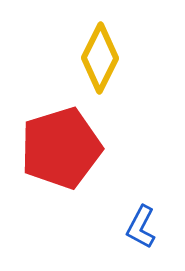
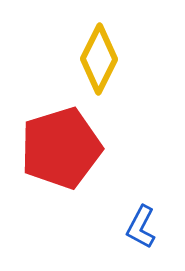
yellow diamond: moved 1 px left, 1 px down
